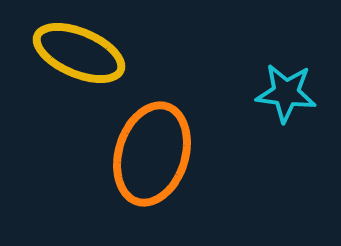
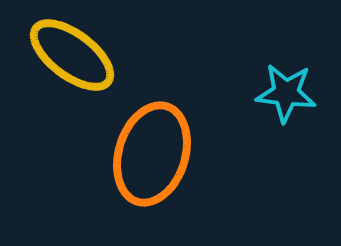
yellow ellipse: moved 7 px left, 2 px down; rotated 14 degrees clockwise
